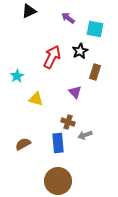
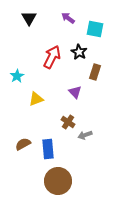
black triangle: moved 7 px down; rotated 35 degrees counterclockwise
black star: moved 1 px left, 1 px down; rotated 14 degrees counterclockwise
yellow triangle: rotated 35 degrees counterclockwise
brown cross: rotated 16 degrees clockwise
blue rectangle: moved 10 px left, 6 px down
